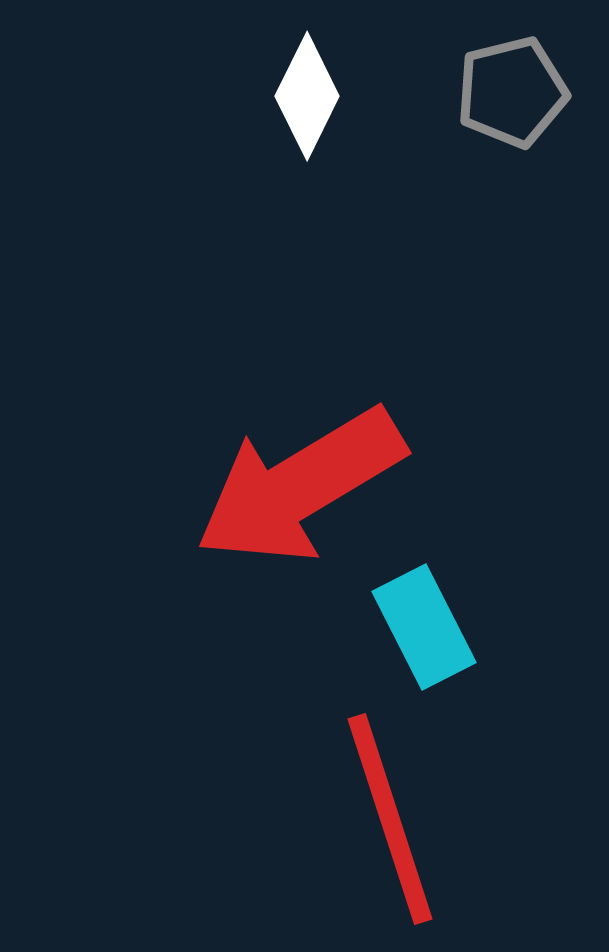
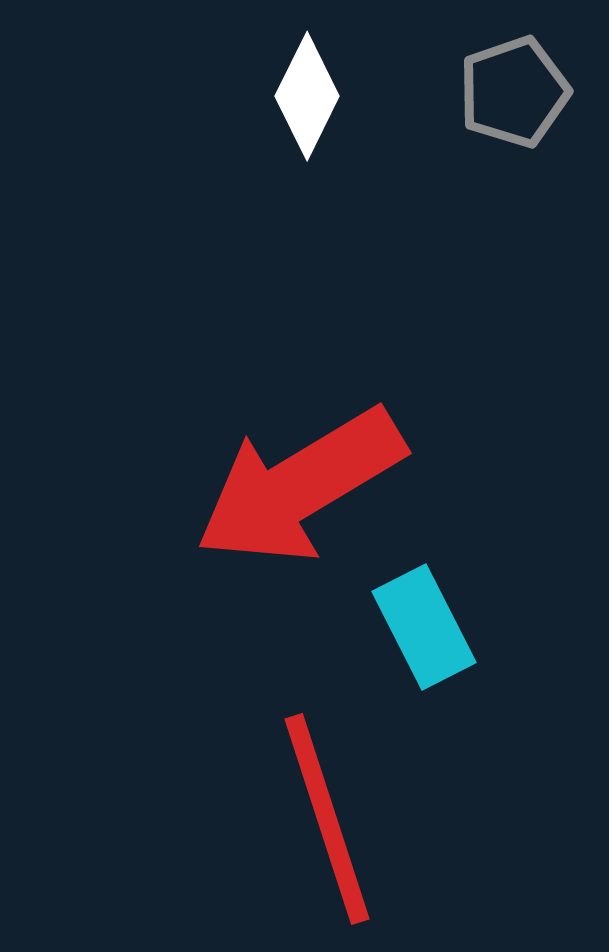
gray pentagon: moved 2 px right; rotated 5 degrees counterclockwise
red line: moved 63 px left
